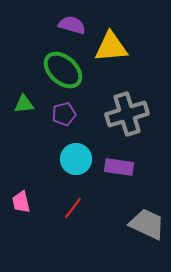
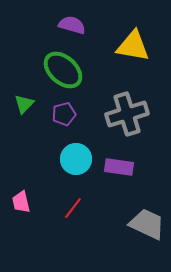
yellow triangle: moved 22 px right, 1 px up; rotated 15 degrees clockwise
green triangle: rotated 40 degrees counterclockwise
